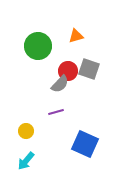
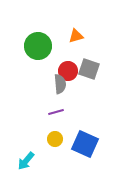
gray semicircle: rotated 48 degrees counterclockwise
yellow circle: moved 29 px right, 8 px down
